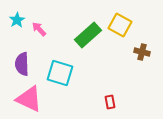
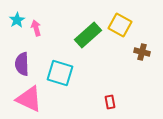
pink arrow: moved 3 px left, 1 px up; rotated 28 degrees clockwise
